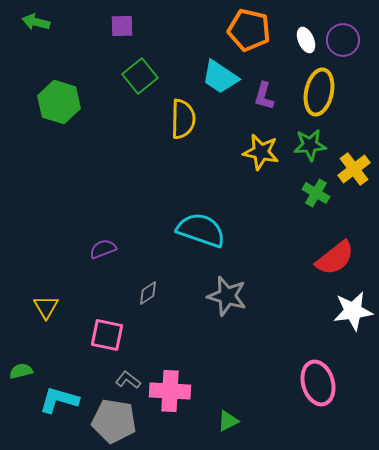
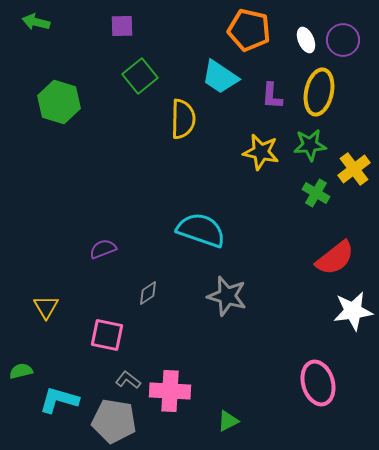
purple L-shape: moved 8 px right; rotated 12 degrees counterclockwise
